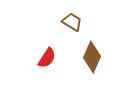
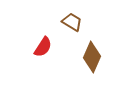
red semicircle: moved 4 px left, 11 px up
